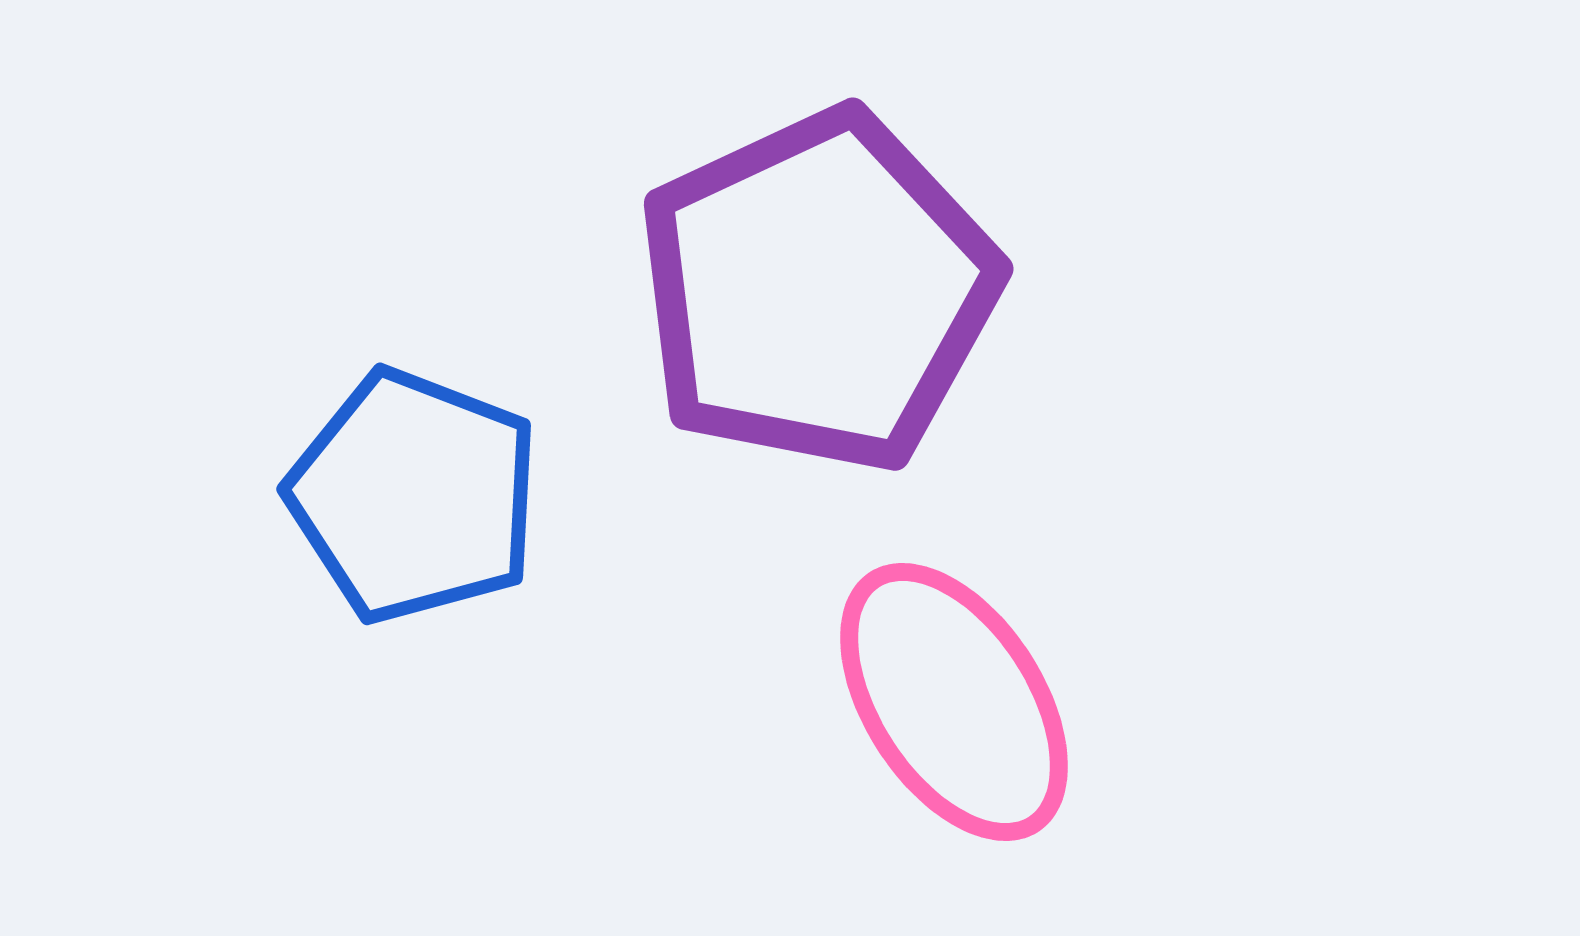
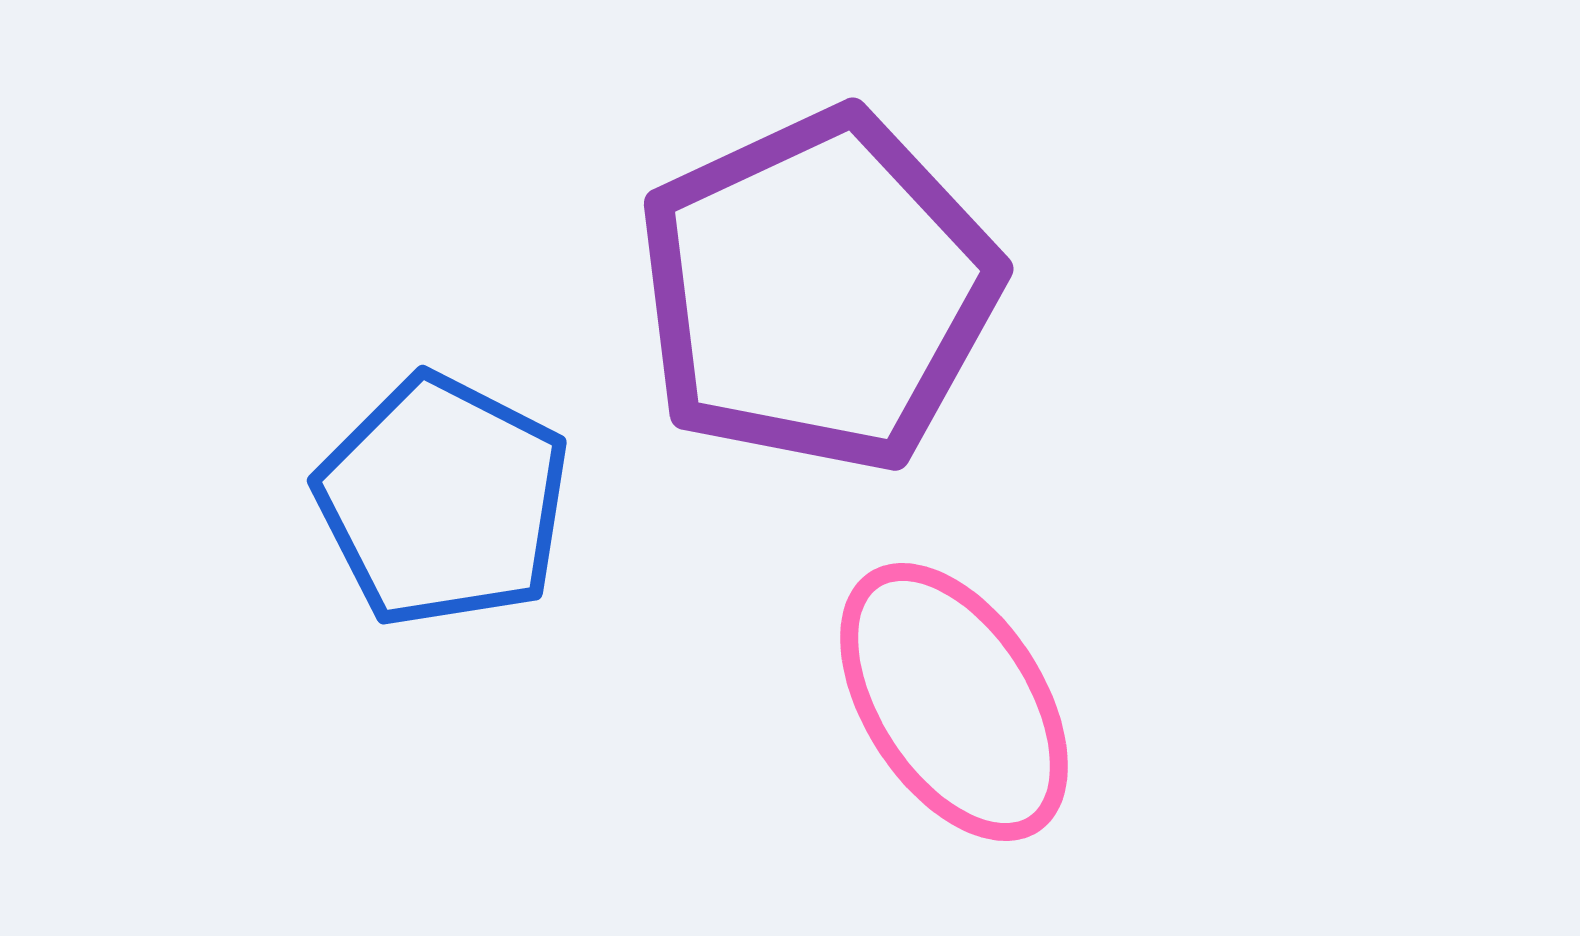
blue pentagon: moved 29 px right, 5 px down; rotated 6 degrees clockwise
